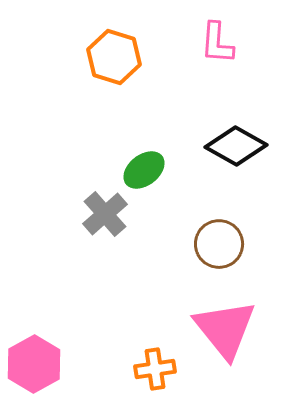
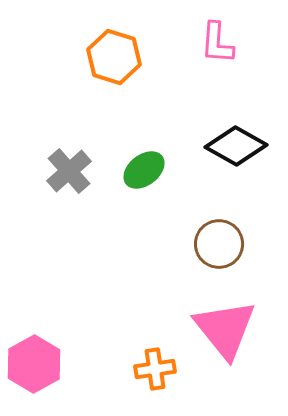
gray cross: moved 36 px left, 43 px up
